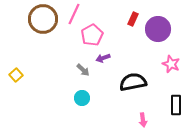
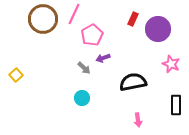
gray arrow: moved 1 px right, 2 px up
pink arrow: moved 5 px left
